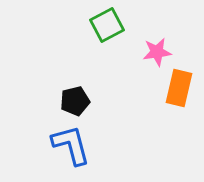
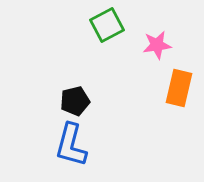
pink star: moved 7 px up
blue L-shape: rotated 150 degrees counterclockwise
